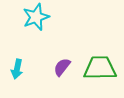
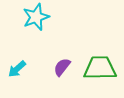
cyan arrow: rotated 36 degrees clockwise
